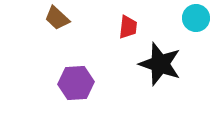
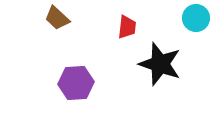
red trapezoid: moved 1 px left
